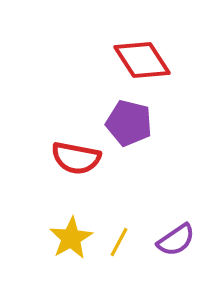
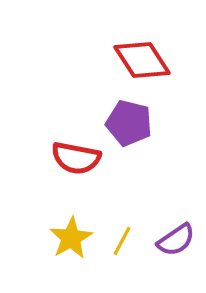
yellow line: moved 3 px right, 1 px up
